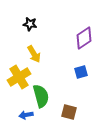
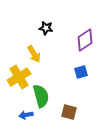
black star: moved 16 px right, 4 px down
purple diamond: moved 1 px right, 2 px down
